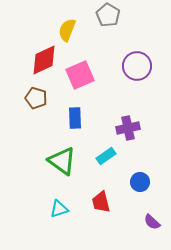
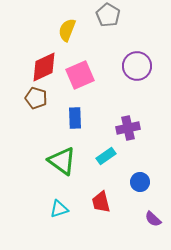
red diamond: moved 7 px down
purple semicircle: moved 1 px right, 3 px up
